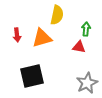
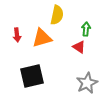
red triangle: rotated 24 degrees clockwise
